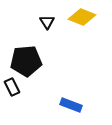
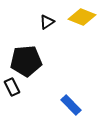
black triangle: rotated 28 degrees clockwise
blue rectangle: rotated 25 degrees clockwise
